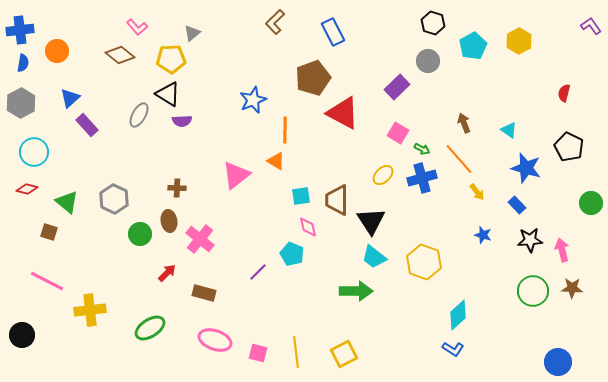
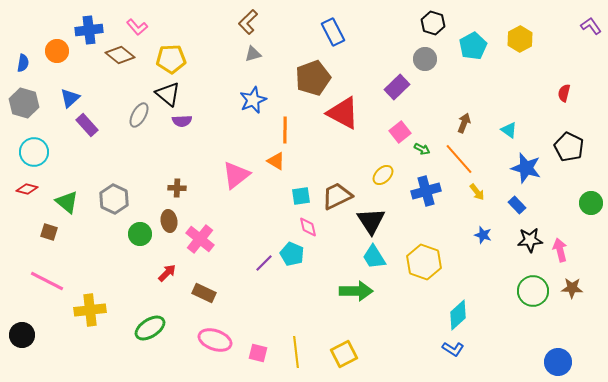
brown L-shape at (275, 22): moved 27 px left
blue cross at (20, 30): moved 69 px right
gray triangle at (192, 33): moved 61 px right, 21 px down; rotated 24 degrees clockwise
yellow hexagon at (519, 41): moved 1 px right, 2 px up
gray circle at (428, 61): moved 3 px left, 2 px up
black triangle at (168, 94): rotated 8 degrees clockwise
gray hexagon at (21, 103): moved 3 px right; rotated 16 degrees counterclockwise
brown arrow at (464, 123): rotated 42 degrees clockwise
pink square at (398, 133): moved 2 px right, 1 px up; rotated 20 degrees clockwise
blue cross at (422, 178): moved 4 px right, 13 px down
brown trapezoid at (337, 200): moved 4 px up; rotated 64 degrees clockwise
pink arrow at (562, 250): moved 2 px left
cyan trapezoid at (374, 257): rotated 20 degrees clockwise
purple line at (258, 272): moved 6 px right, 9 px up
brown rectangle at (204, 293): rotated 10 degrees clockwise
